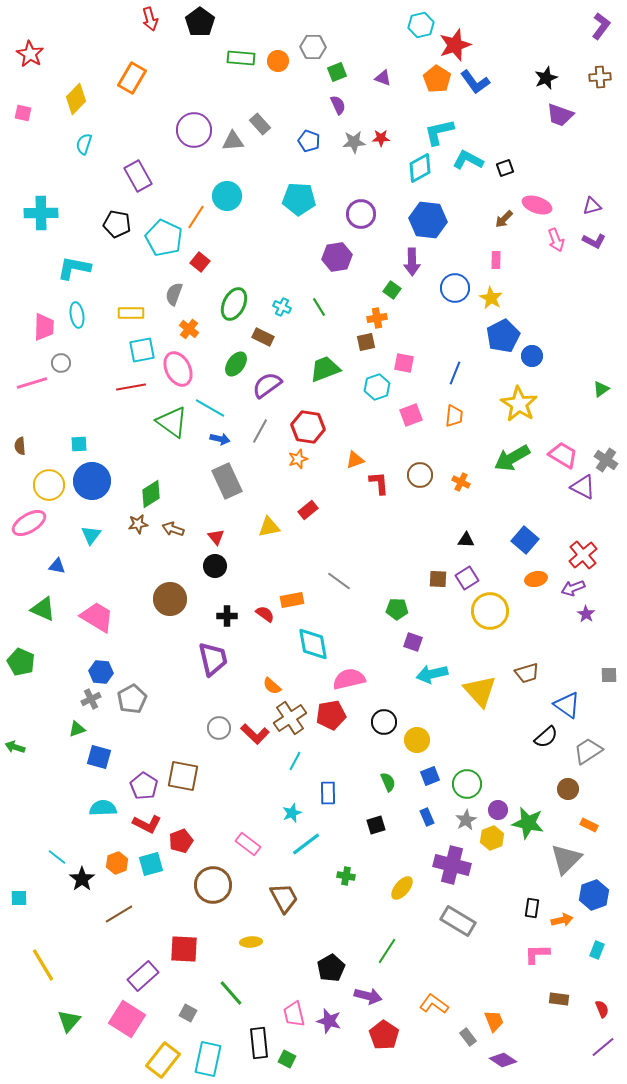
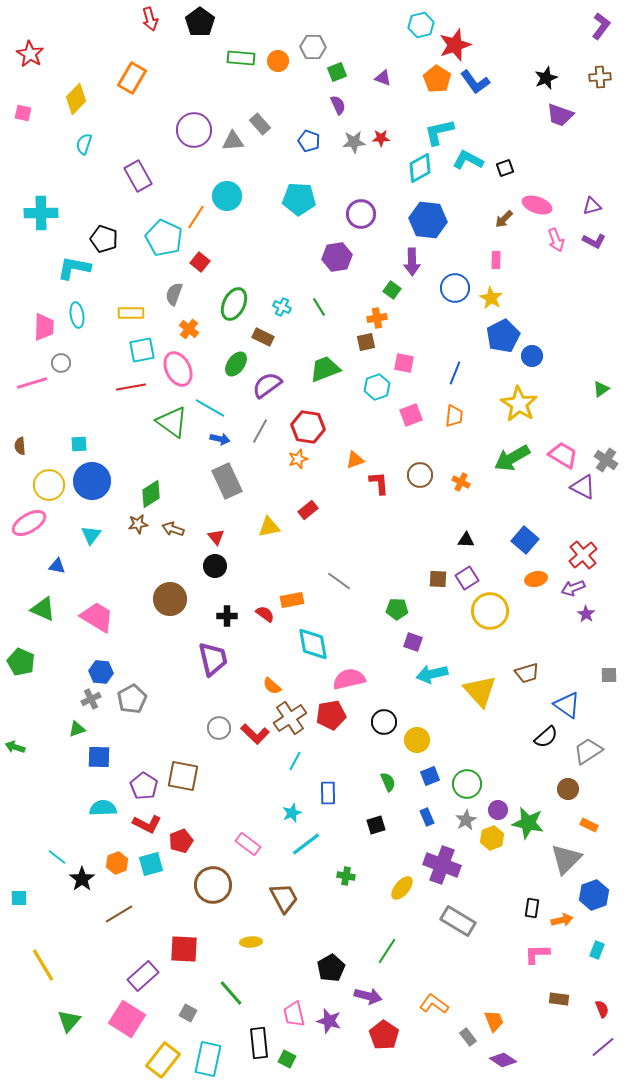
black pentagon at (117, 224): moved 13 px left, 15 px down; rotated 8 degrees clockwise
blue square at (99, 757): rotated 15 degrees counterclockwise
purple cross at (452, 865): moved 10 px left; rotated 6 degrees clockwise
